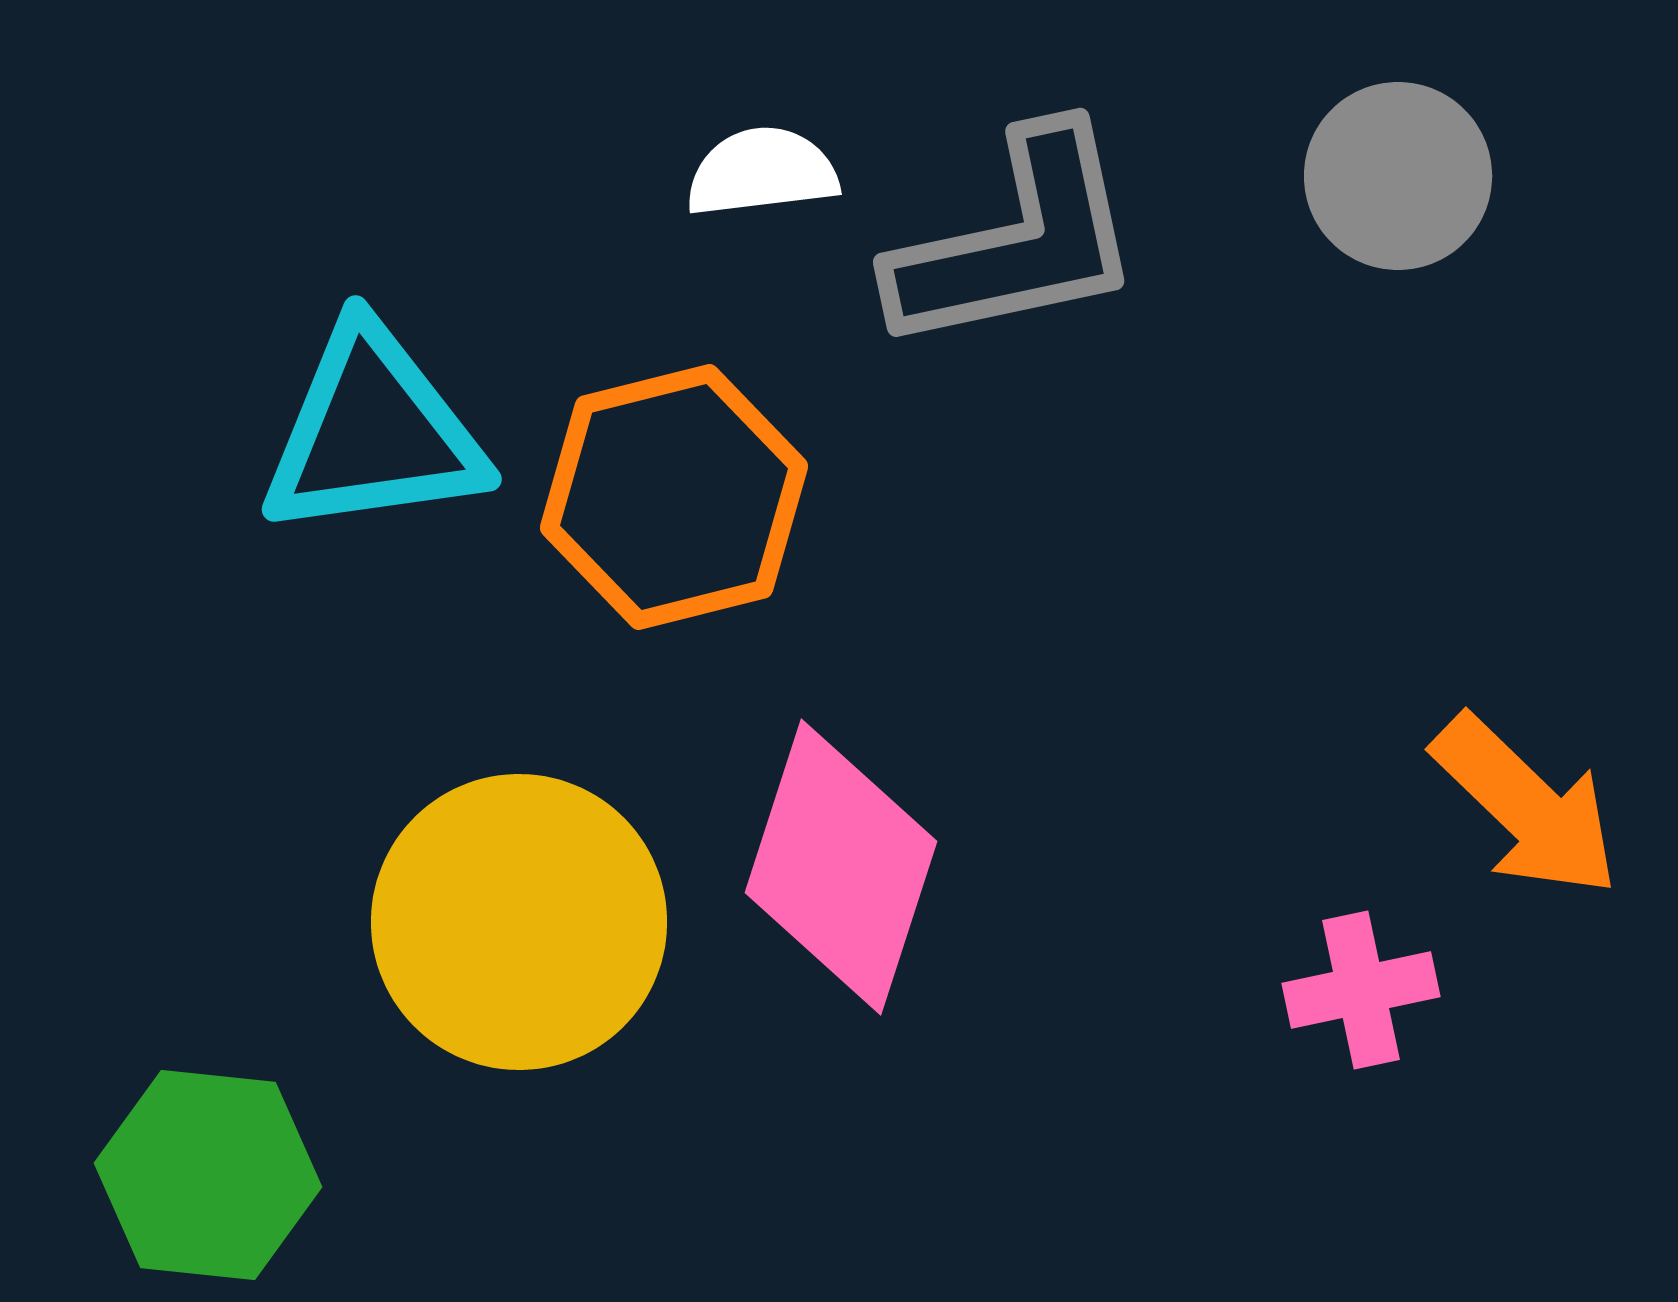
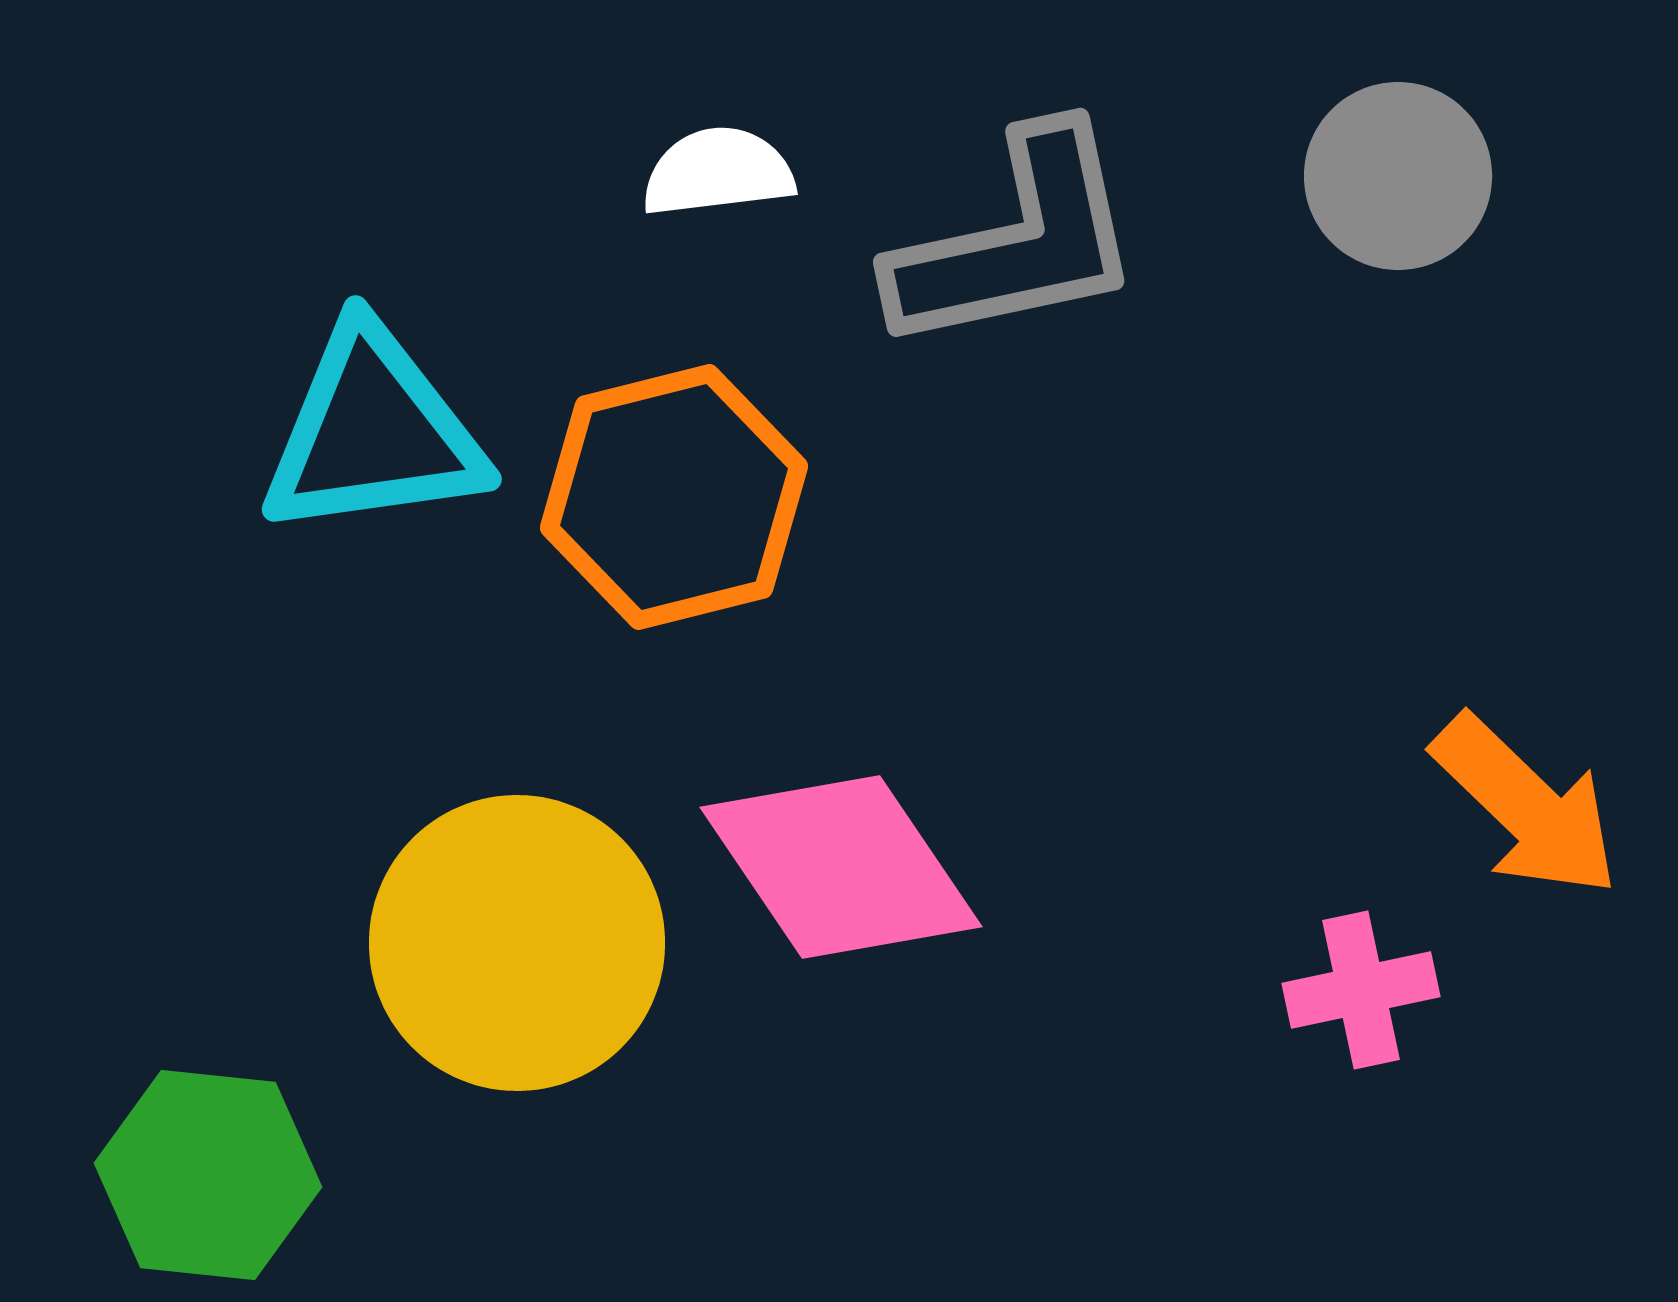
white semicircle: moved 44 px left
pink diamond: rotated 52 degrees counterclockwise
yellow circle: moved 2 px left, 21 px down
